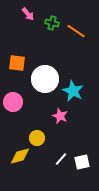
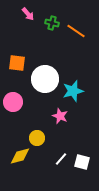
cyan star: rotated 30 degrees clockwise
white square: rotated 28 degrees clockwise
